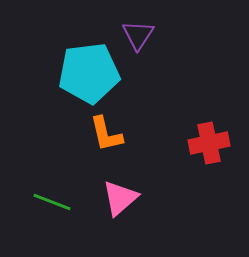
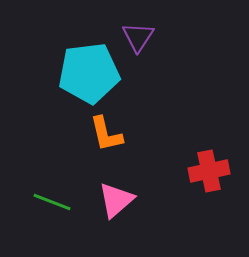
purple triangle: moved 2 px down
red cross: moved 28 px down
pink triangle: moved 4 px left, 2 px down
